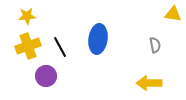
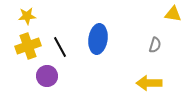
gray semicircle: rotated 28 degrees clockwise
purple circle: moved 1 px right
